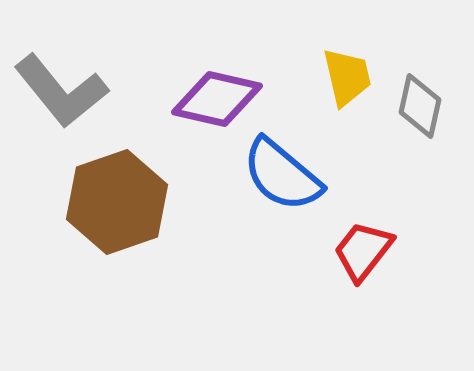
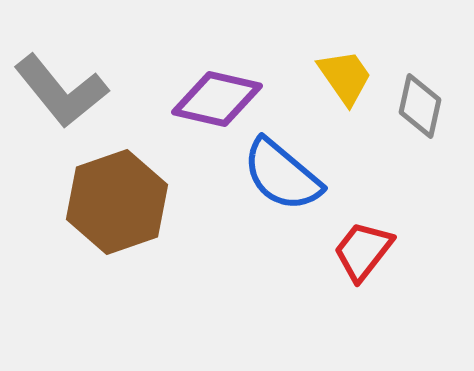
yellow trapezoid: moved 2 px left; rotated 22 degrees counterclockwise
